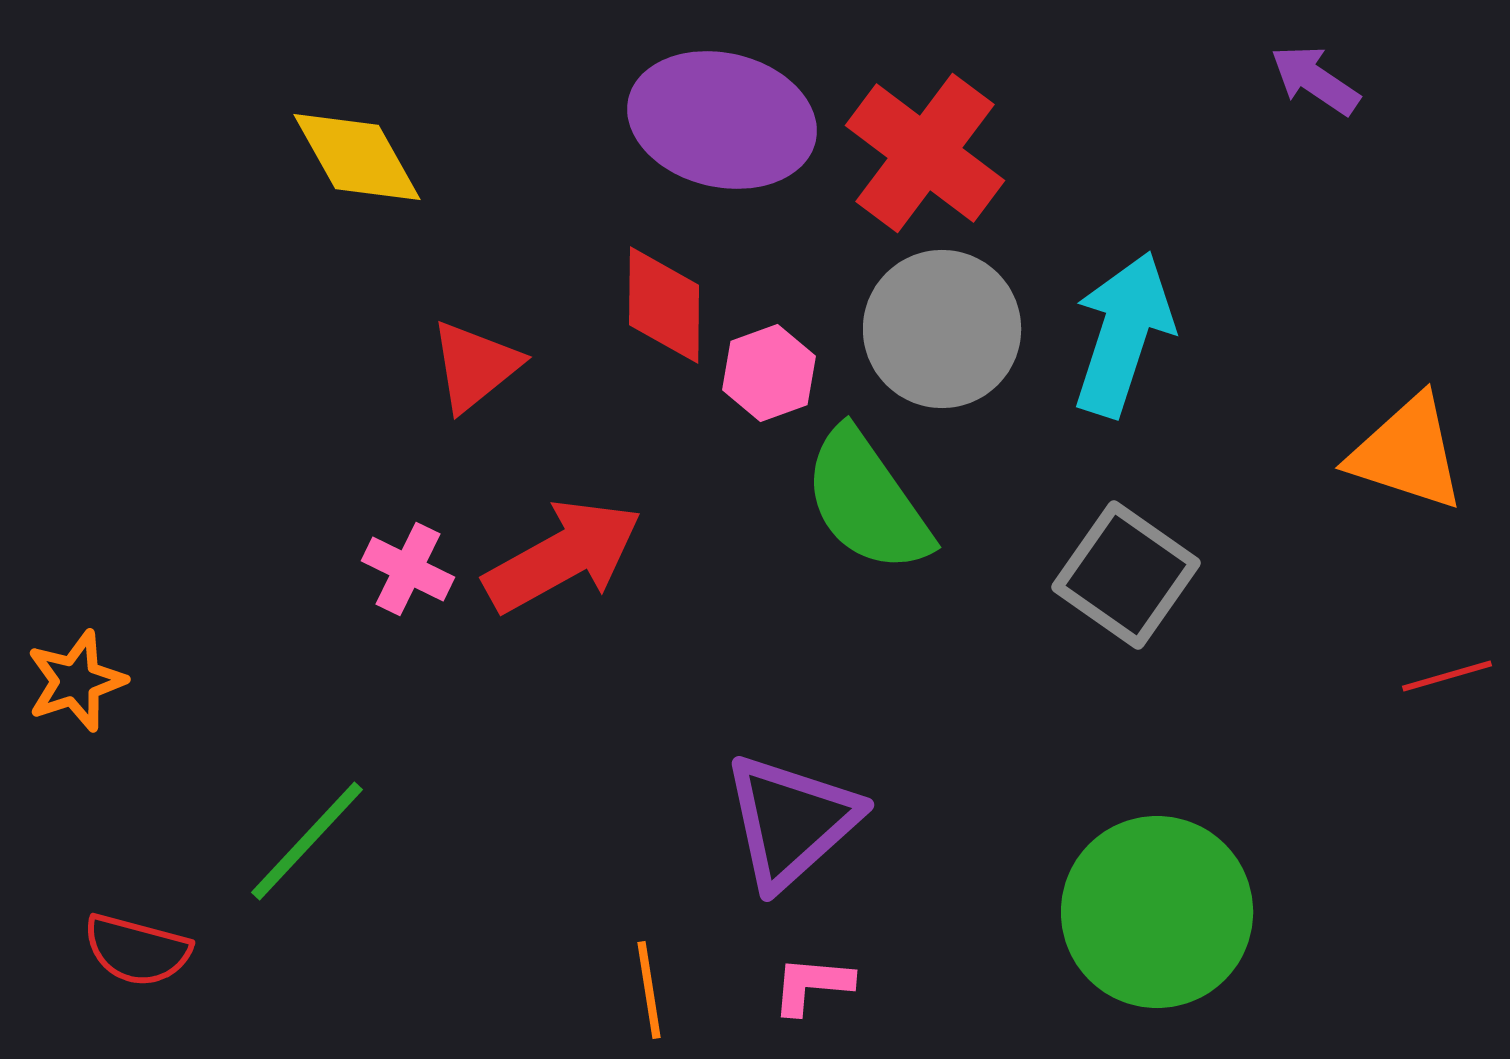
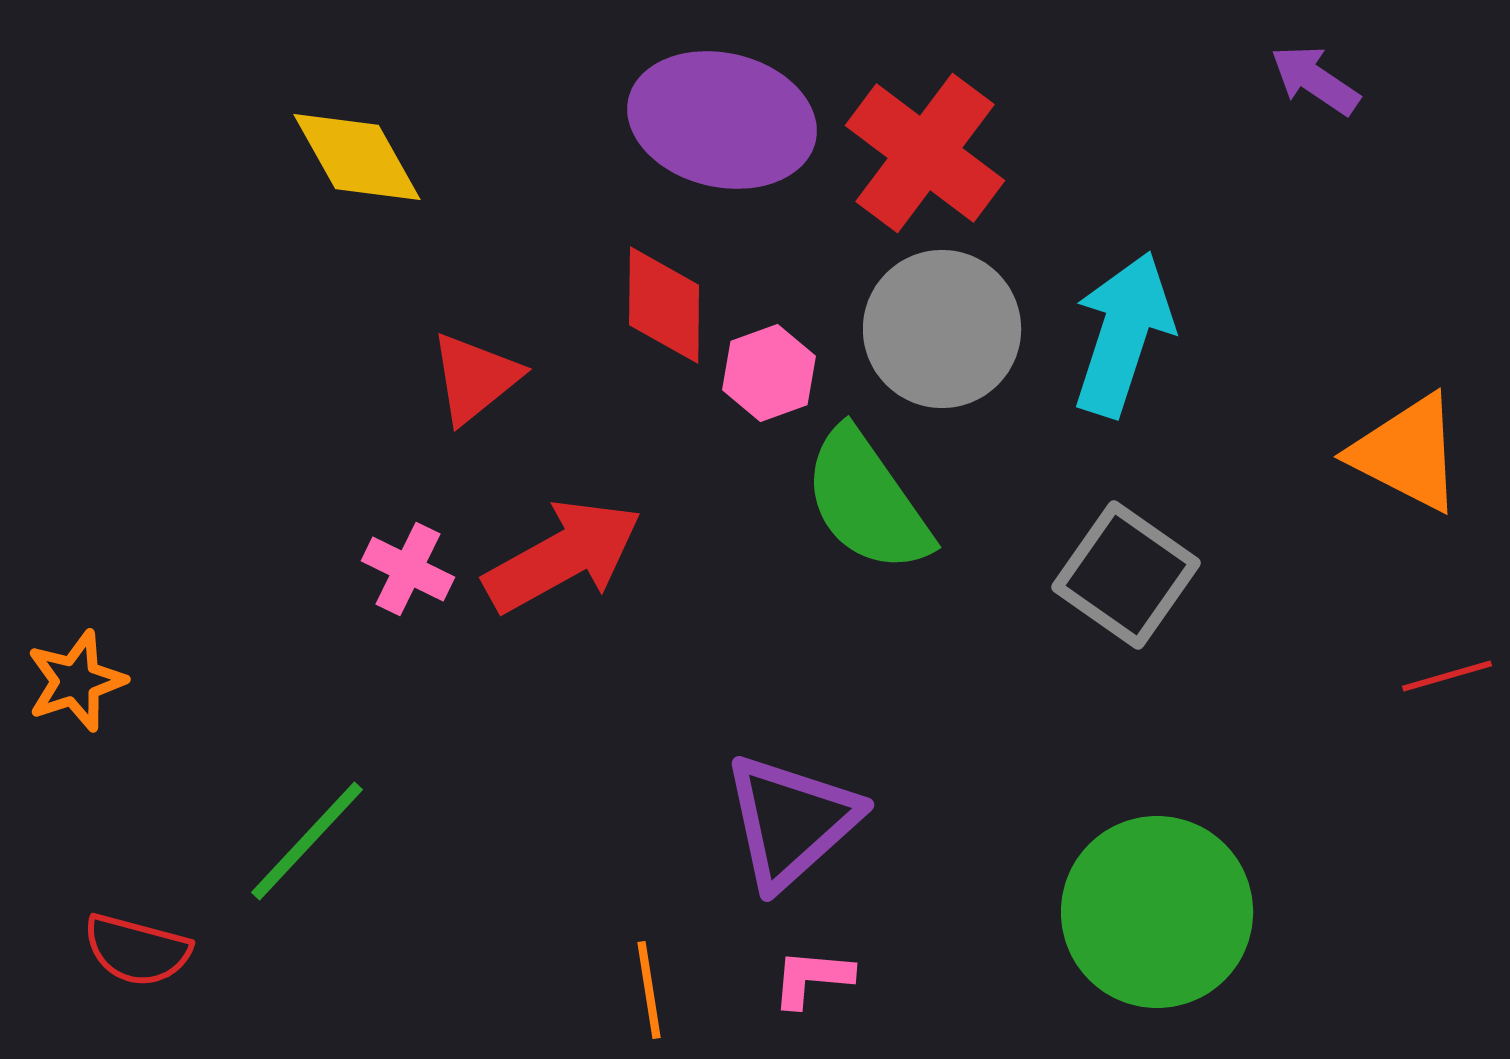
red triangle: moved 12 px down
orange triangle: rotated 9 degrees clockwise
pink L-shape: moved 7 px up
